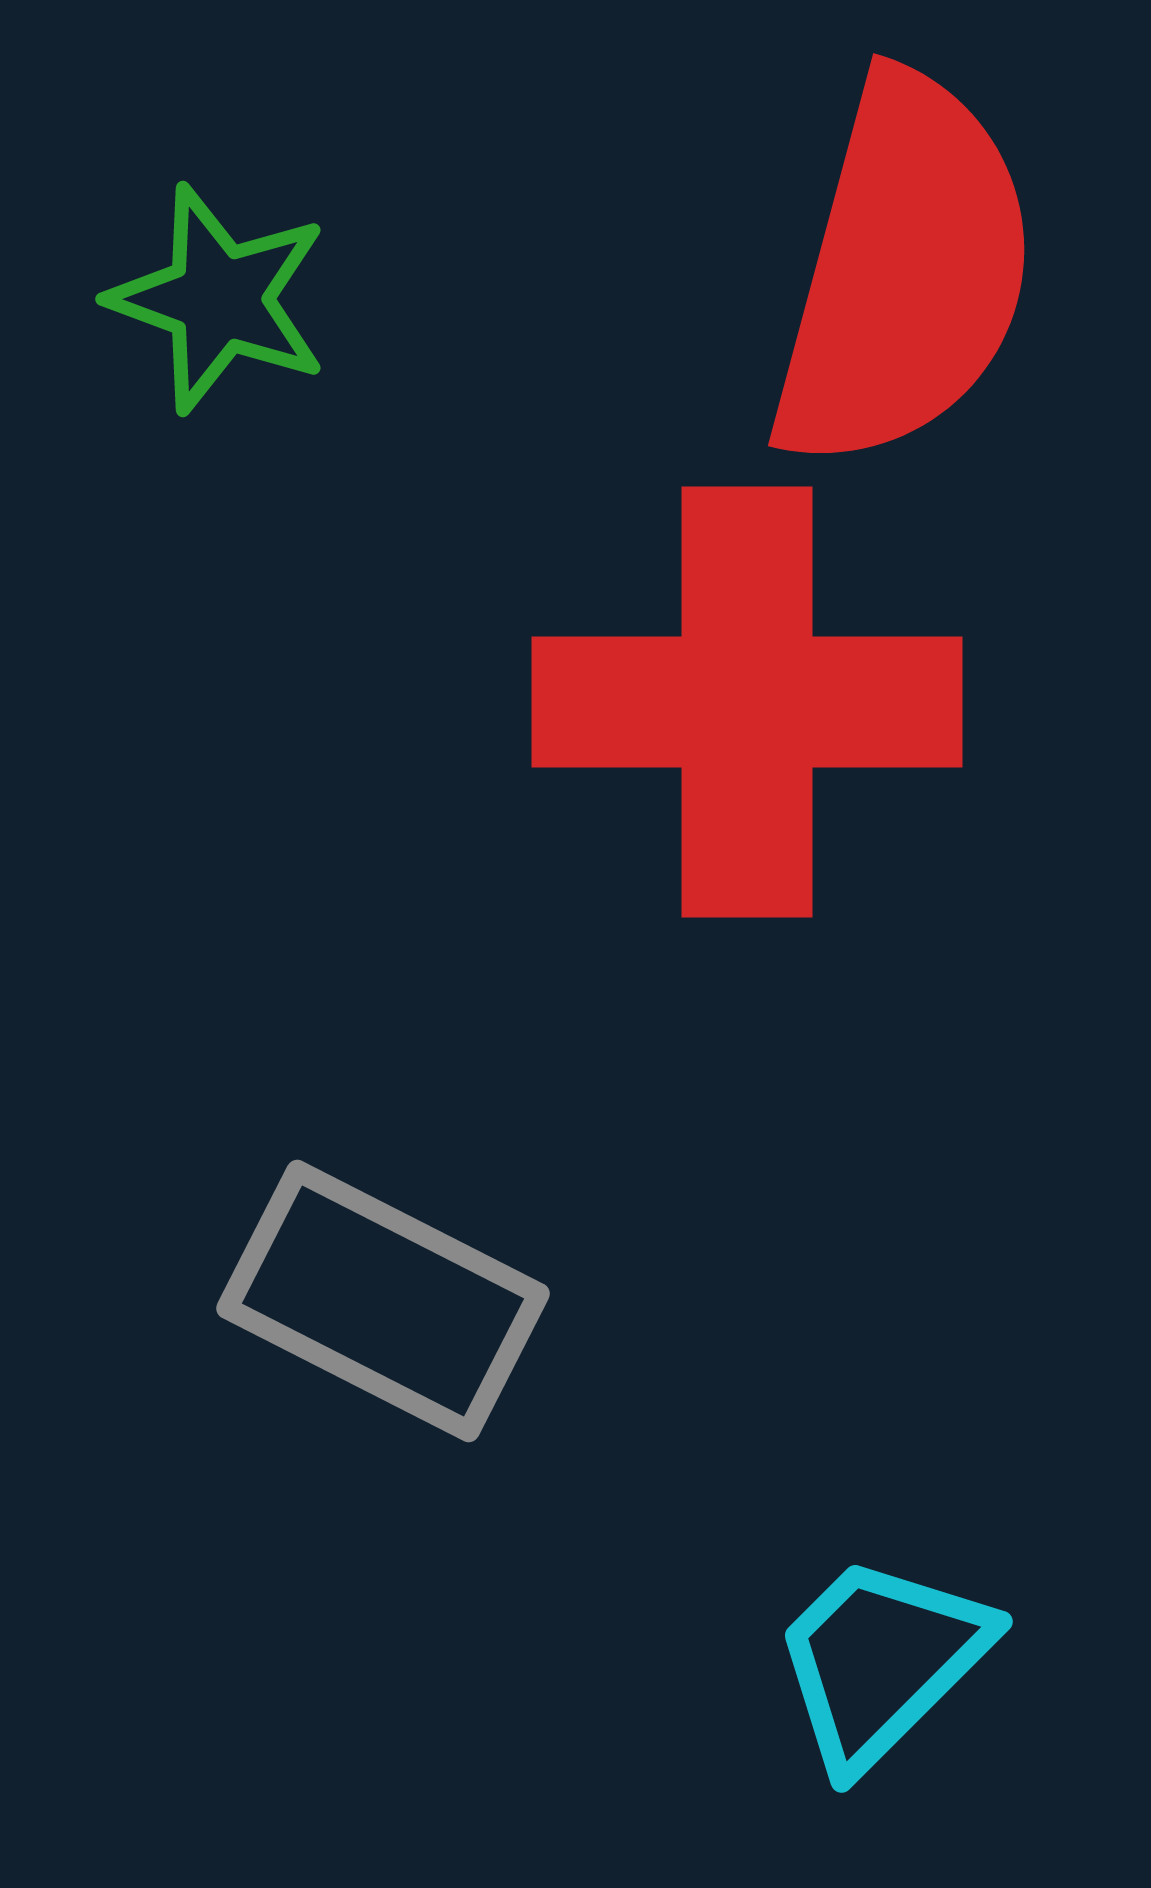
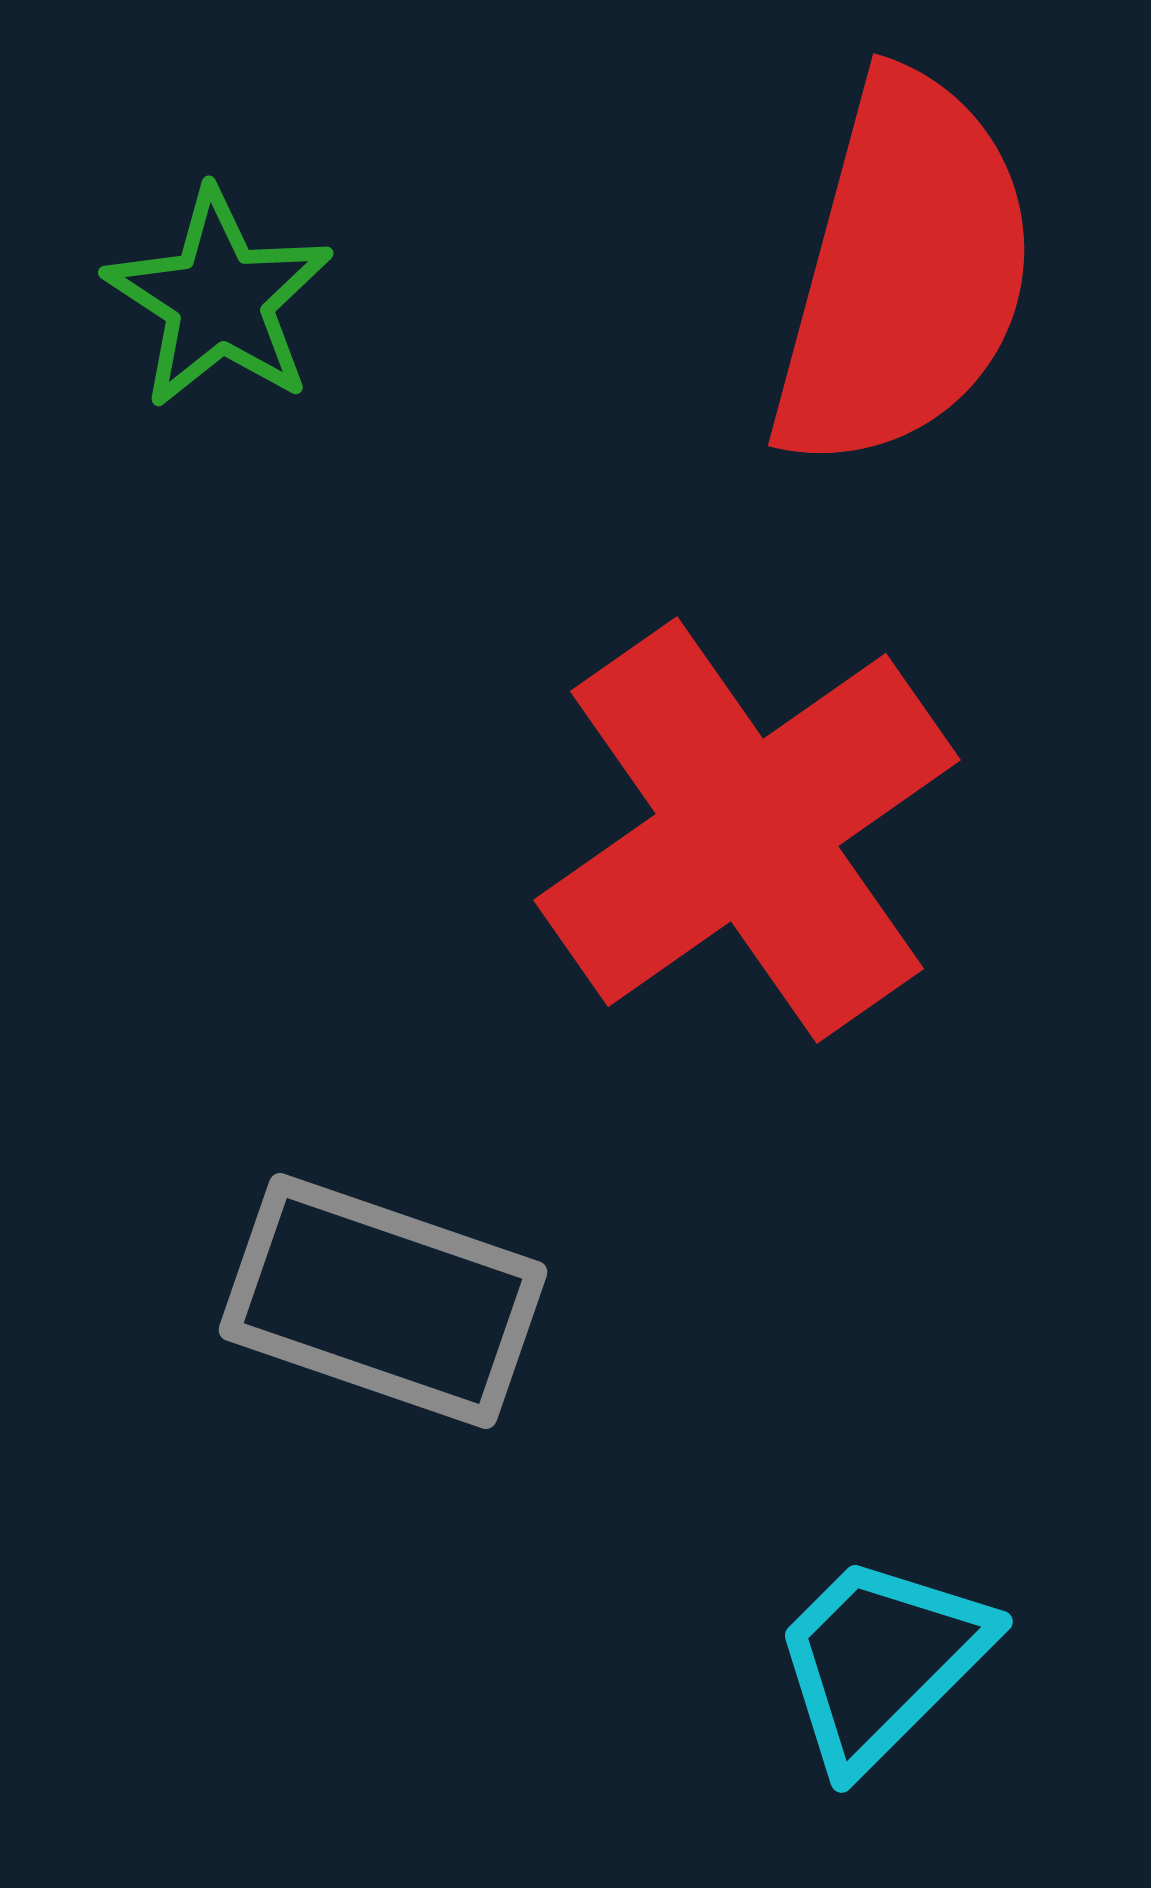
green star: rotated 13 degrees clockwise
red cross: moved 128 px down; rotated 35 degrees counterclockwise
gray rectangle: rotated 8 degrees counterclockwise
